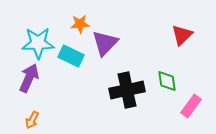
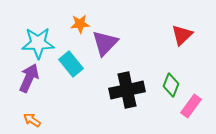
cyan rectangle: moved 8 px down; rotated 25 degrees clockwise
green diamond: moved 4 px right, 4 px down; rotated 30 degrees clockwise
orange arrow: rotated 96 degrees clockwise
